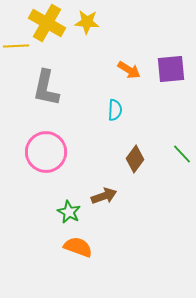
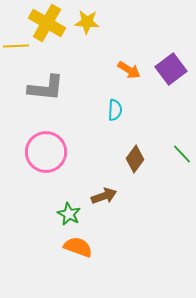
purple square: rotated 32 degrees counterclockwise
gray L-shape: rotated 96 degrees counterclockwise
green star: moved 2 px down
